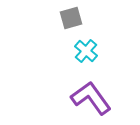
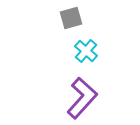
purple L-shape: moved 9 px left; rotated 78 degrees clockwise
